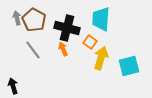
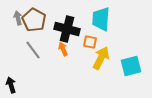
gray arrow: moved 1 px right
black cross: moved 1 px down
orange square: rotated 24 degrees counterclockwise
yellow arrow: rotated 10 degrees clockwise
cyan square: moved 2 px right
black arrow: moved 2 px left, 1 px up
